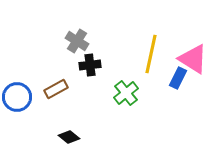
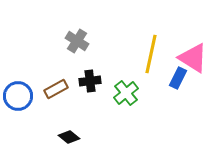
pink triangle: moved 1 px up
black cross: moved 16 px down
blue circle: moved 1 px right, 1 px up
